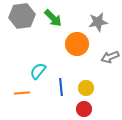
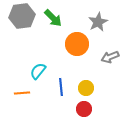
gray star: rotated 18 degrees counterclockwise
